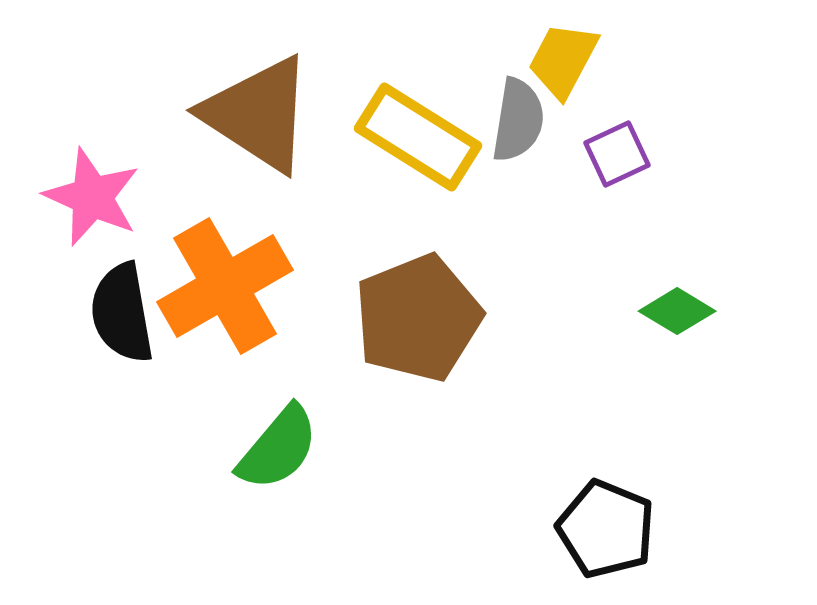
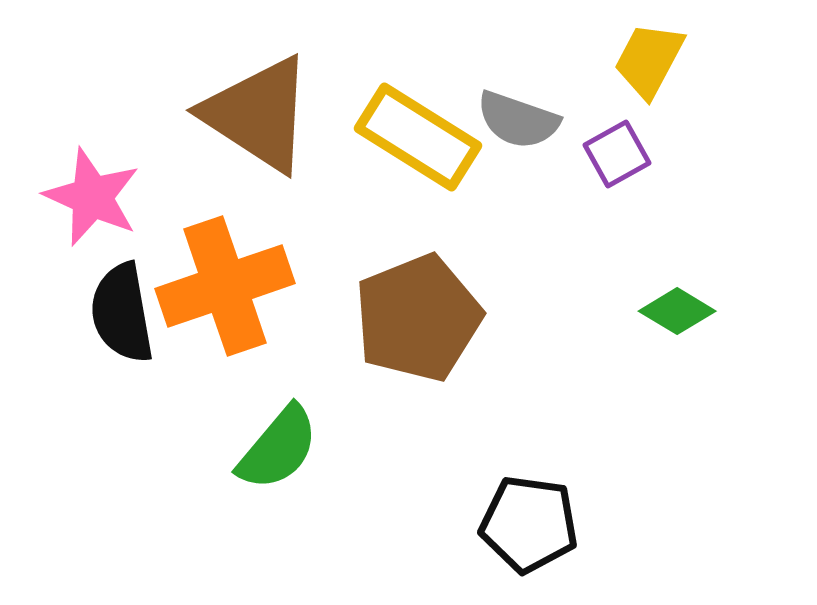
yellow trapezoid: moved 86 px right
gray semicircle: rotated 100 degrees clockwise
purple square: rotated 4 degrees counterclockwise
orange cross: rotated 11 degrees clockwise
black pentagon: moved 77 px left, 5 px up; rotated 14 degrees counterclockwise
